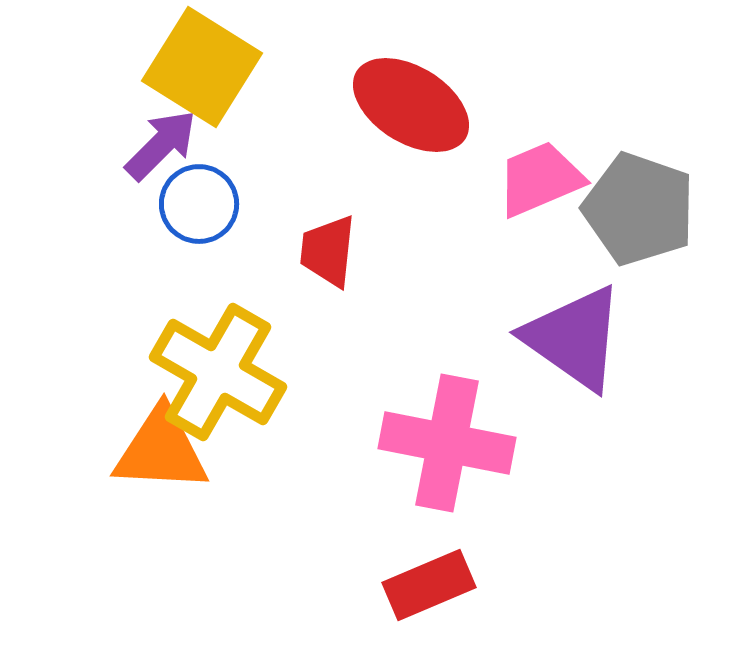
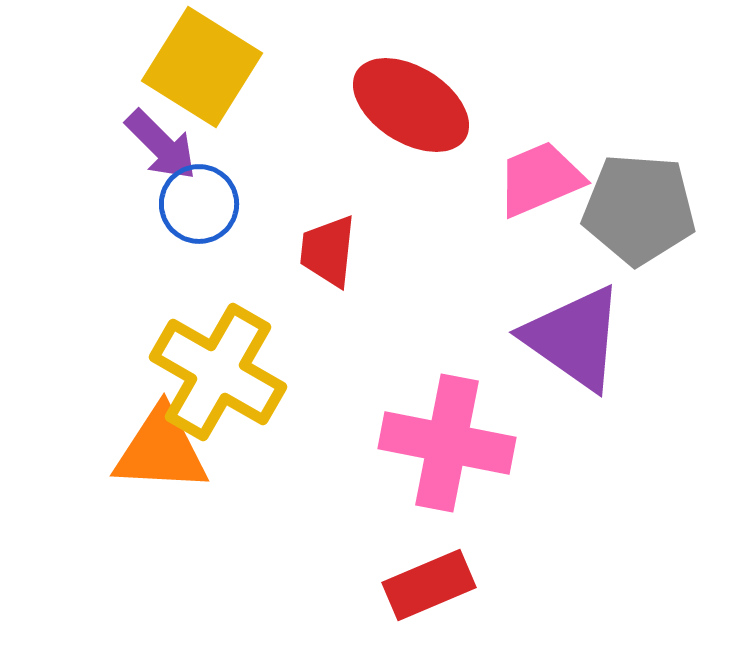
purple arrow: rotated 90 degrees clockwise
gray pentagon: rotated 15 degrees counterclockwise
